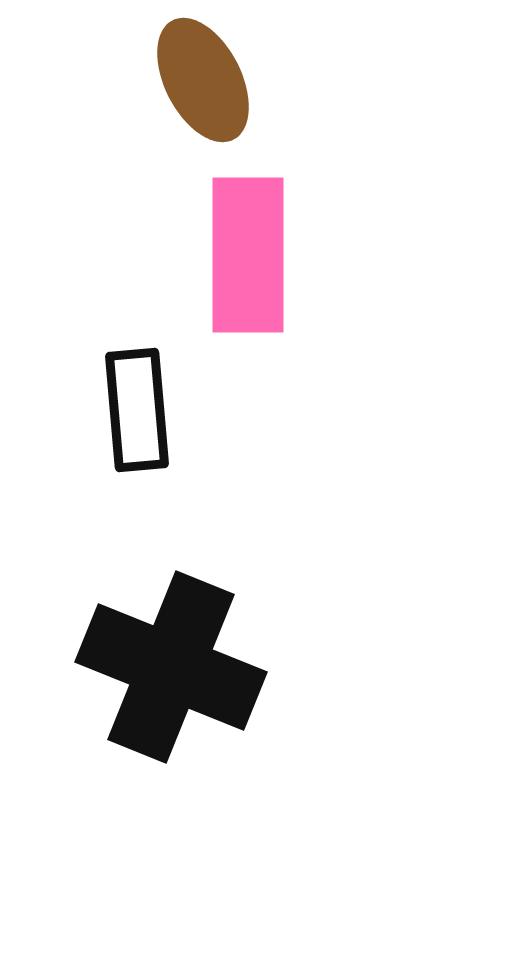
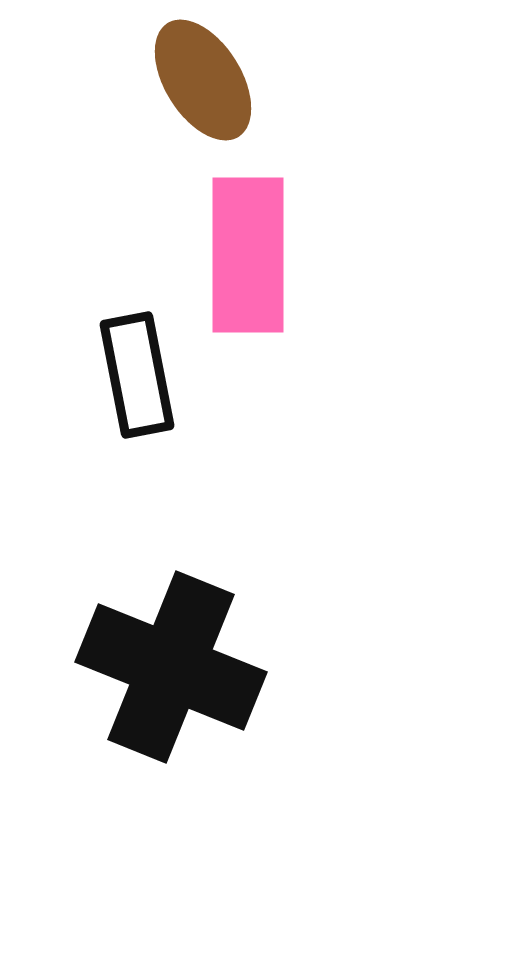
brown ellipse: rotated 5 degrees counterclockwise
black rectangle: moved 35 px up; rotated 6 degrees counterclockwise
